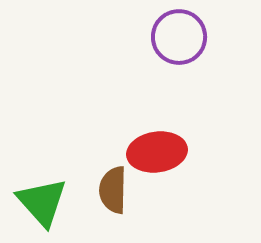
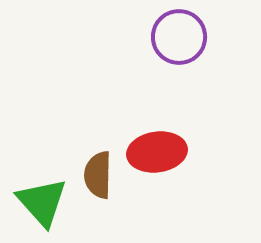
brown semicircle: moved 15 px left, 15 px up
